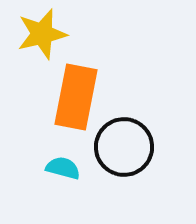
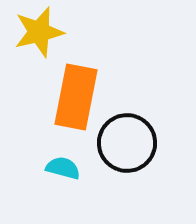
yellow star: moved 3 px left, 2 px up
black circle: moved 3 px right, 4 px up
